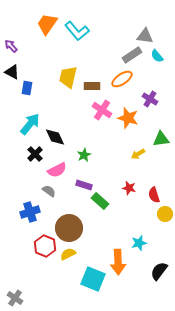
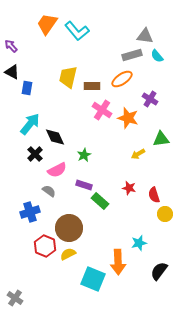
gray rectangle: rotated 18 degrees clockwise
